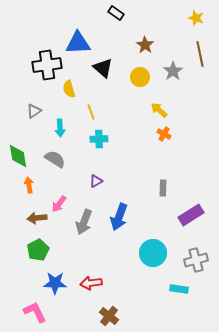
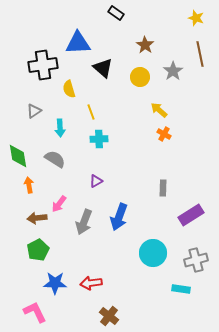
black cross: moved 4 px left
cyan rectangle: moved 2 px right
